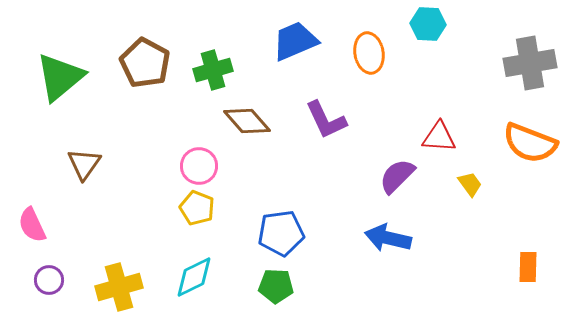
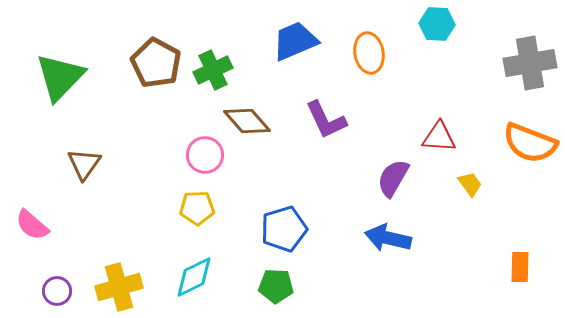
cyan hexagon: moved 9 px right
brown pentagon: moved 11 px right
green cross: rotated 9 degrees counterclockwise
green triangle: rotated 6 degrees counterclockwise
pink circle: moved 6 px right, 11 px up
purple semicircle: moved 4 px left, 2 px down; rotated 15 degrees counterclockwise
yellow pentagon: rotated 24 degrees counterclockwise
pink semicircle: rotated 24 degrees counterclockwise
blue pentagon: moved 3 px right, 4 px up; rotated 9 degrees counterclockwise
orange rectangle: moved 8 px left
purple circle: moved 8 px right, 11 px down
